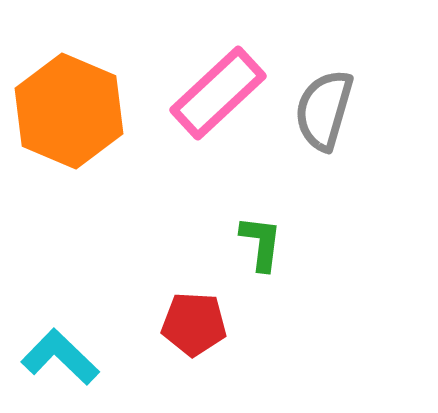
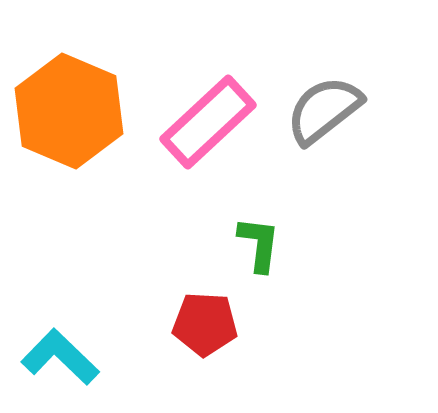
pink rectangle: moved 10 px left, 29 px down
gray semicircle: rotated 36 degrees clockwise
green L-shape: moved 2 px left, 1 px down
red pentagon: moved 11 px right
